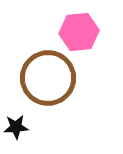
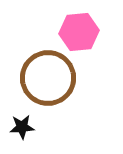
black star: moved 6 px right
